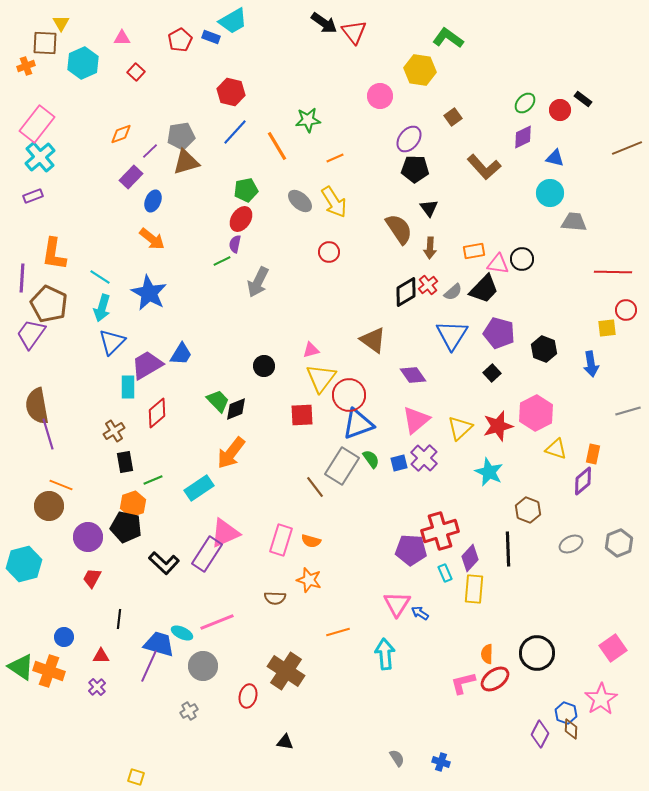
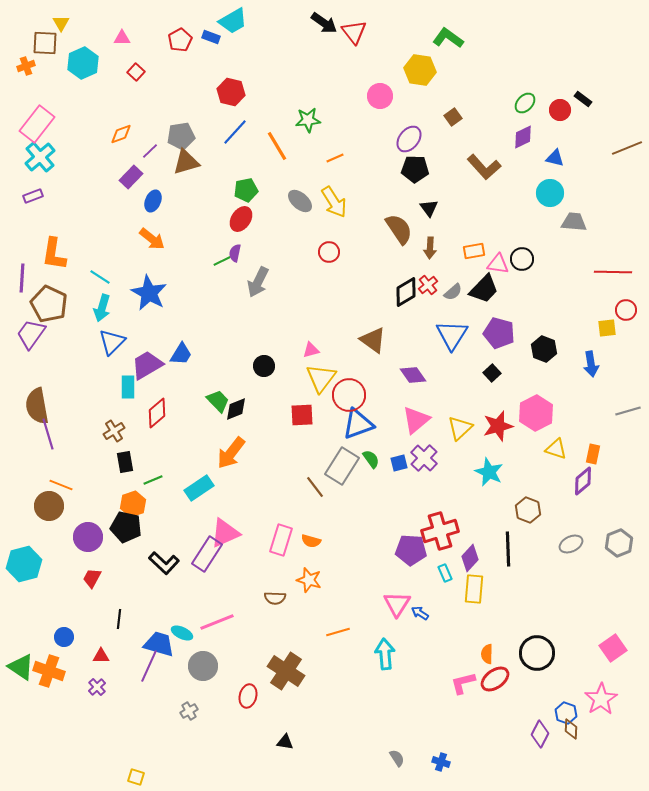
purple semicircle at (235, 244): moved 9 px down
